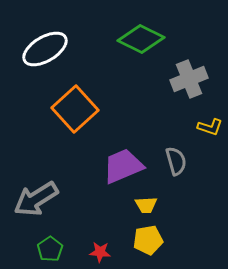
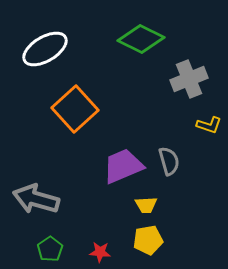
yellow L-shape: moved 1 px left, 2 px up
gray semicircle: moved 7 px left
gray arrow: rotated 48 degrees clockwise
